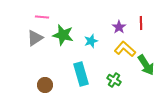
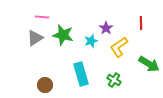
purple star: moved 13 px left, 1 px down
yellow L-shape: moved 6 px left, 2 px up; rotated 75 degrees counterclockwise
green arrow: moved 3 px right, 1 px up; rotated 25 degrees counterclockwise
